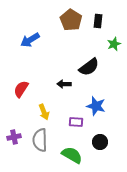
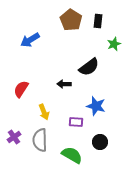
purple cross: rotated 24 degrees counterclockwise
